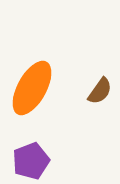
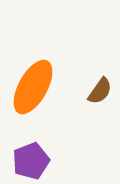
orange ellipse: moved 1 px right, 1 px up
